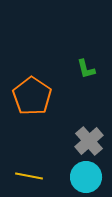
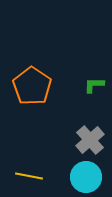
green L-shape: moved 8 px right, 16 px down; rotated 105 degrees clockwise
orange pentagon: moved 10 px up
gray cross: moved 1 px right, 1 px up
